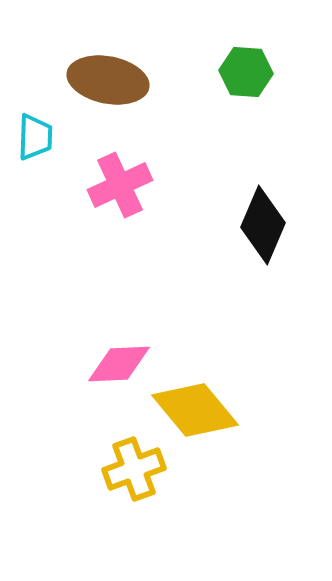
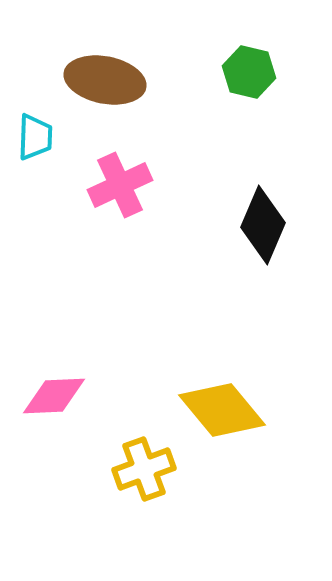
green hexagon: moved 3 px right; rotated 9 degrees clockwise
brown ellipse: moved 3 px left
pink diamond: moved 65 px left, 32 px down
yellow diamond: moved 27 px right
yellow cross: moved 10 px right
